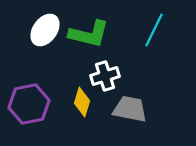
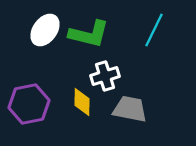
yellow diamond: rotated 16 degrees counterclockwise
